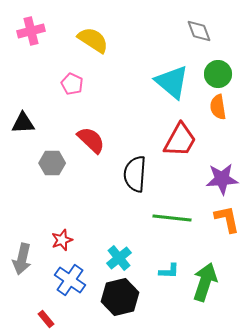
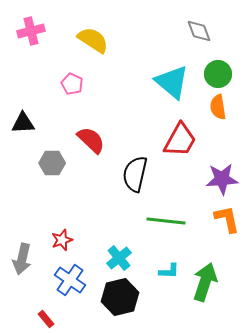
black semicircle: rotated 9 degrees clockwise
green line: moved 6 px left, 3 px down
